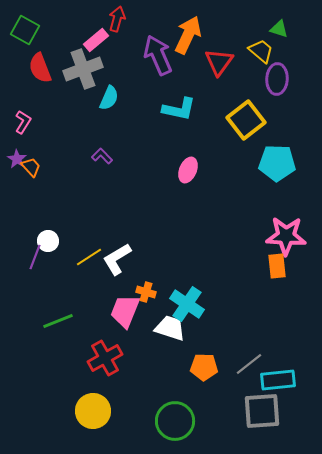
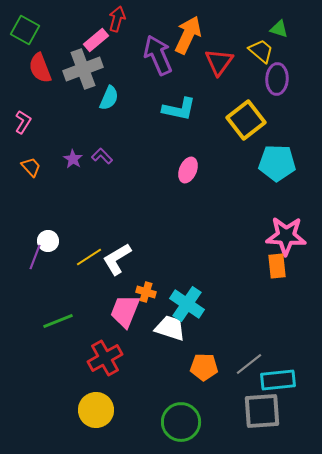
purple star: moved 56 px right
yellow circle: moved 3 px right, 1 px up
green circle: moved 6 px right, 1 px down
